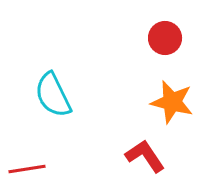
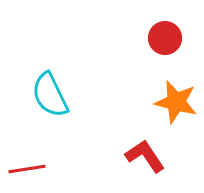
cyan semicircle: moved 3 px left
orange star: moved 4 px right
